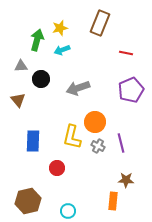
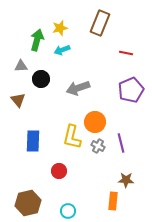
red circle: moved 2 px right, 3 px down
brown hexagon: moved 2 px down
